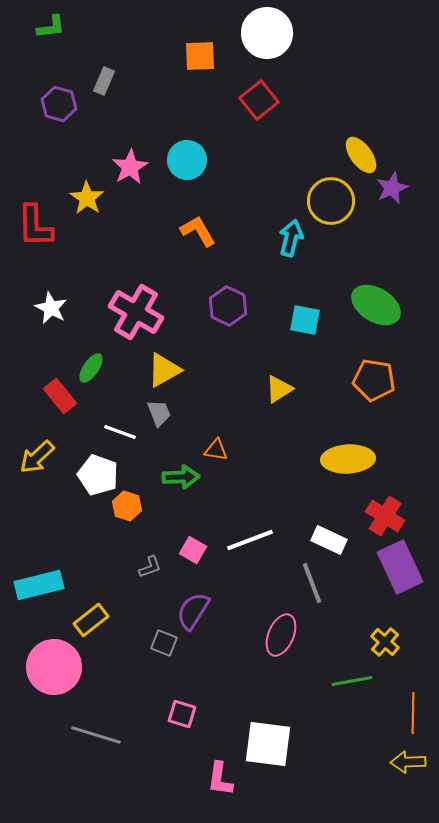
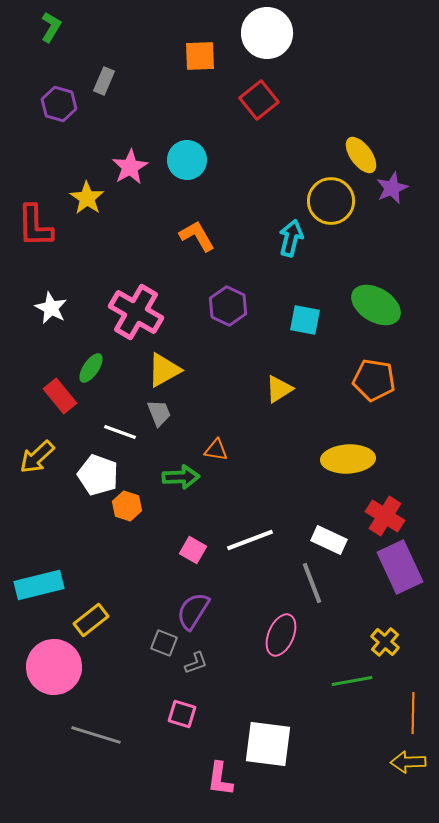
green L-shape at (51, 27): rotated 52 degrees counterclockwise
orange L-shape at (198, 231): moved 1 px left, 5 px down
gray L-shape at (150, 567): moved 46 px right, 96 px down
